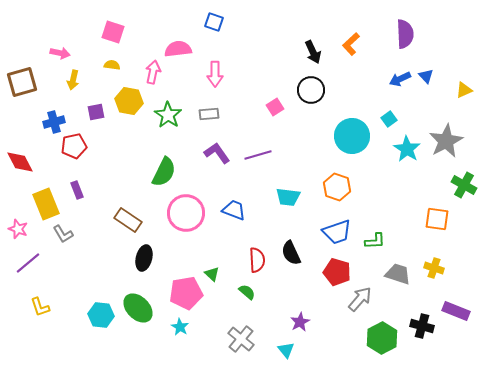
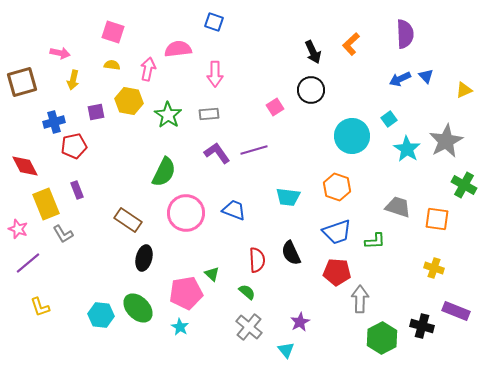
pink arrow at (153, 72): moved 5 px left, 3 px up
purple line at (258, 155): moved 4 px left, 5 px up
red diamond at (20, 162): moved 5 px right, 4 px down
red pentagon at (337, 272): rotated 12 degrees counterclockwise
gray trapezoid at (398, 274): moved 67 px up
gray arrow at (360, 299): rotated 40 degrees counterclockwise
gray cross at (241, 339): moved 8 px right, 12 px up
